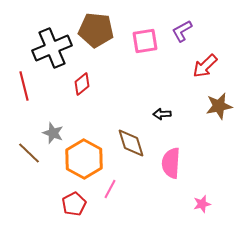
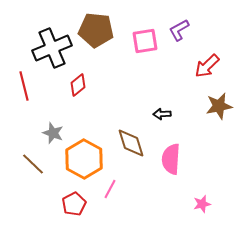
purple L-shape: moved 3 px left, 1 px up
red arrow: moved 2 px right
red diamond: moved 4 px left, 1 px down
brown line: moved 4 px right, 11 px down
pink semicircle: moved 4 px up
